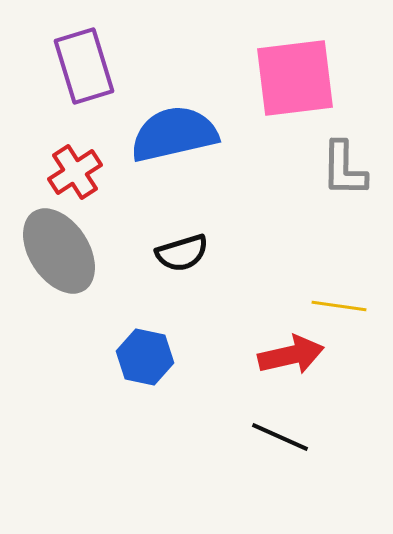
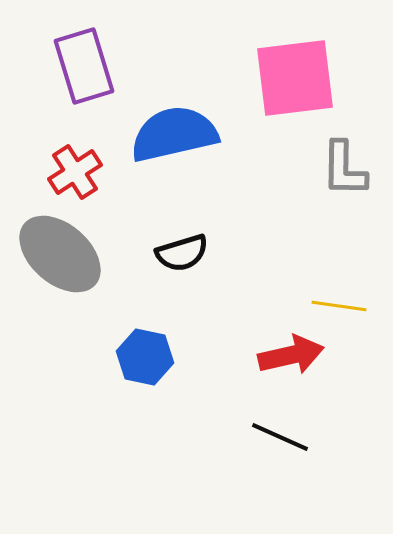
gray ellipse: moved 1 px right, 3 px down; rotated 16 degrees counterclockwise
